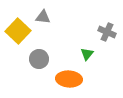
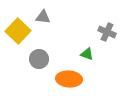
green triangle: rotated 48 degrees counterclockwise
